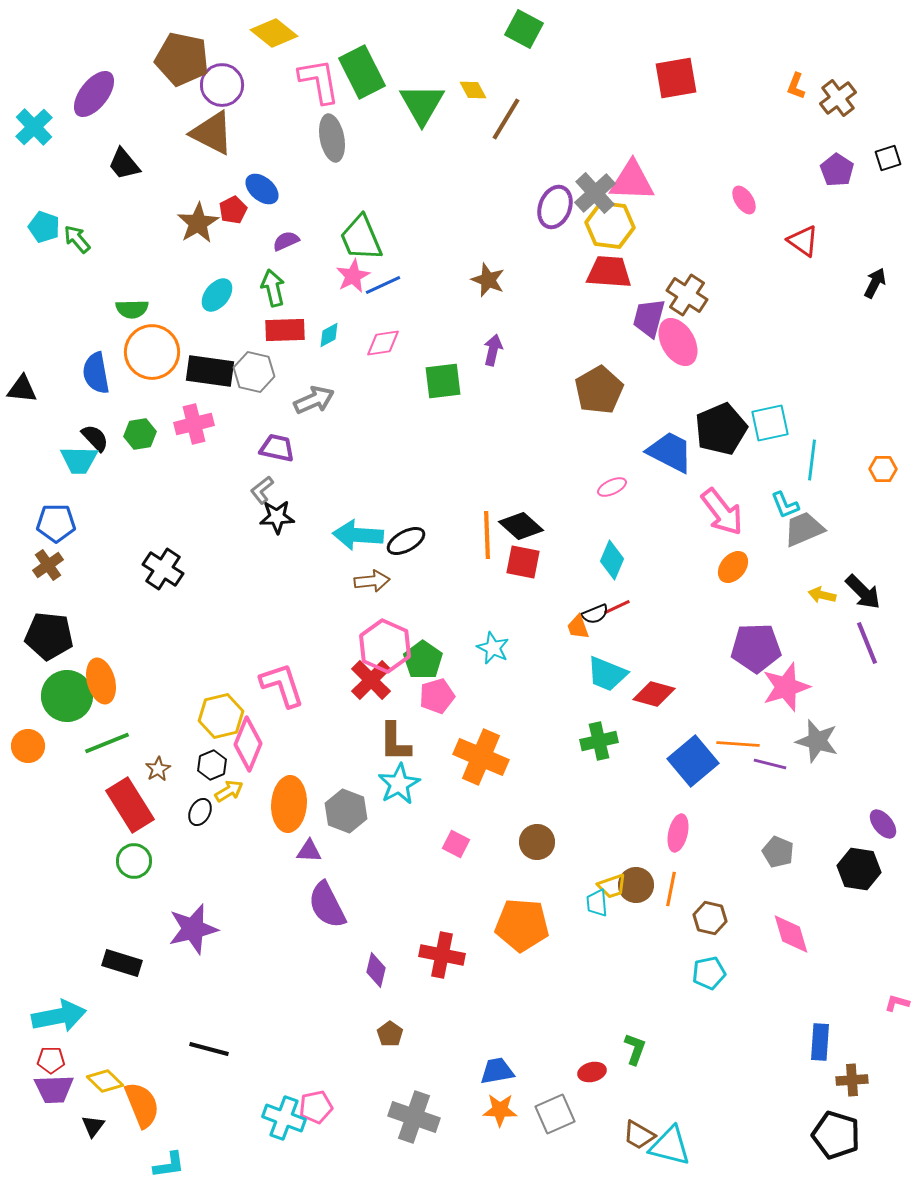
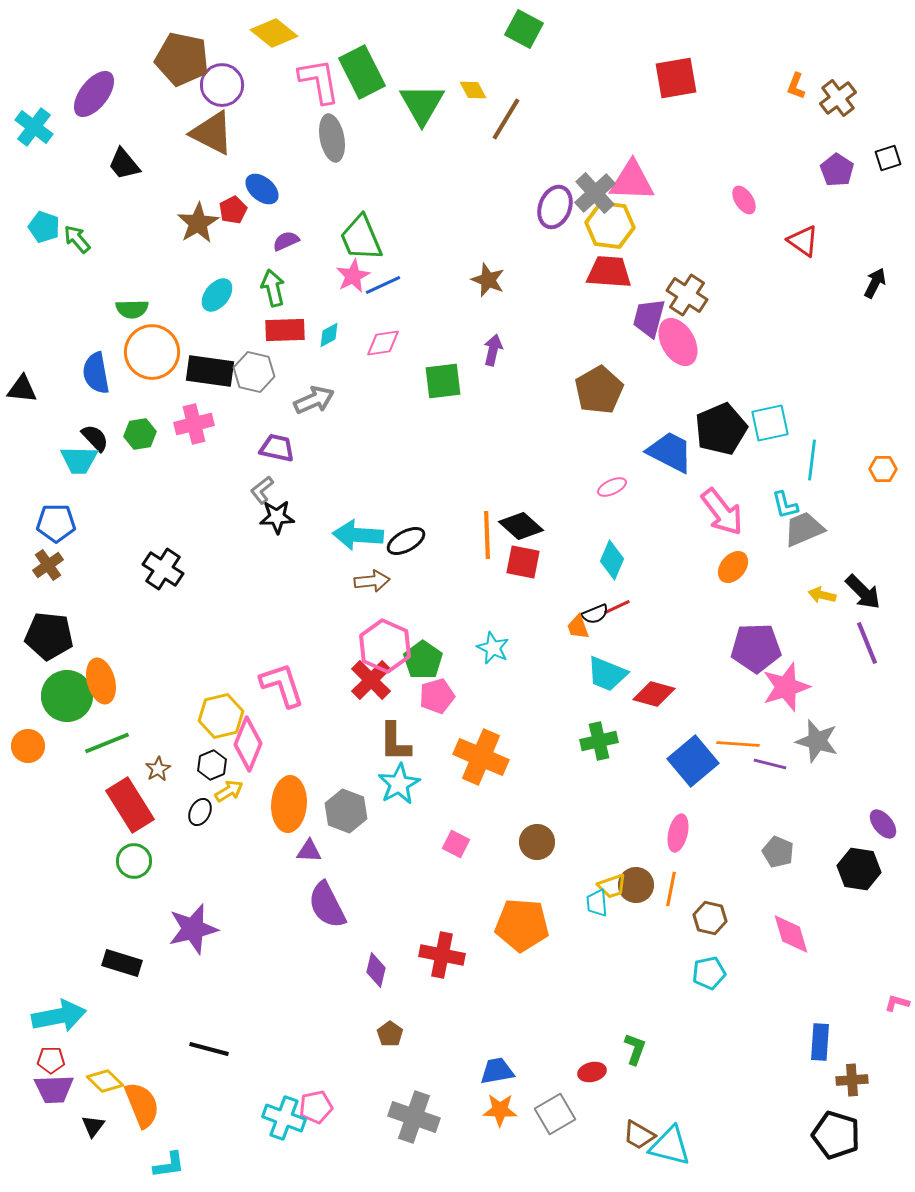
cyan cross at (34, 127): rotated 9 degrees counterclockwise
cyan L-shape at (785, 505): rotated 8 degrees clockwise
gray square at (555, 1114): rotated 6 degrees counterclockwise
